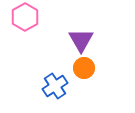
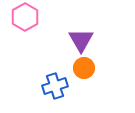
blue cross: rotated 15 degrees clockwise
